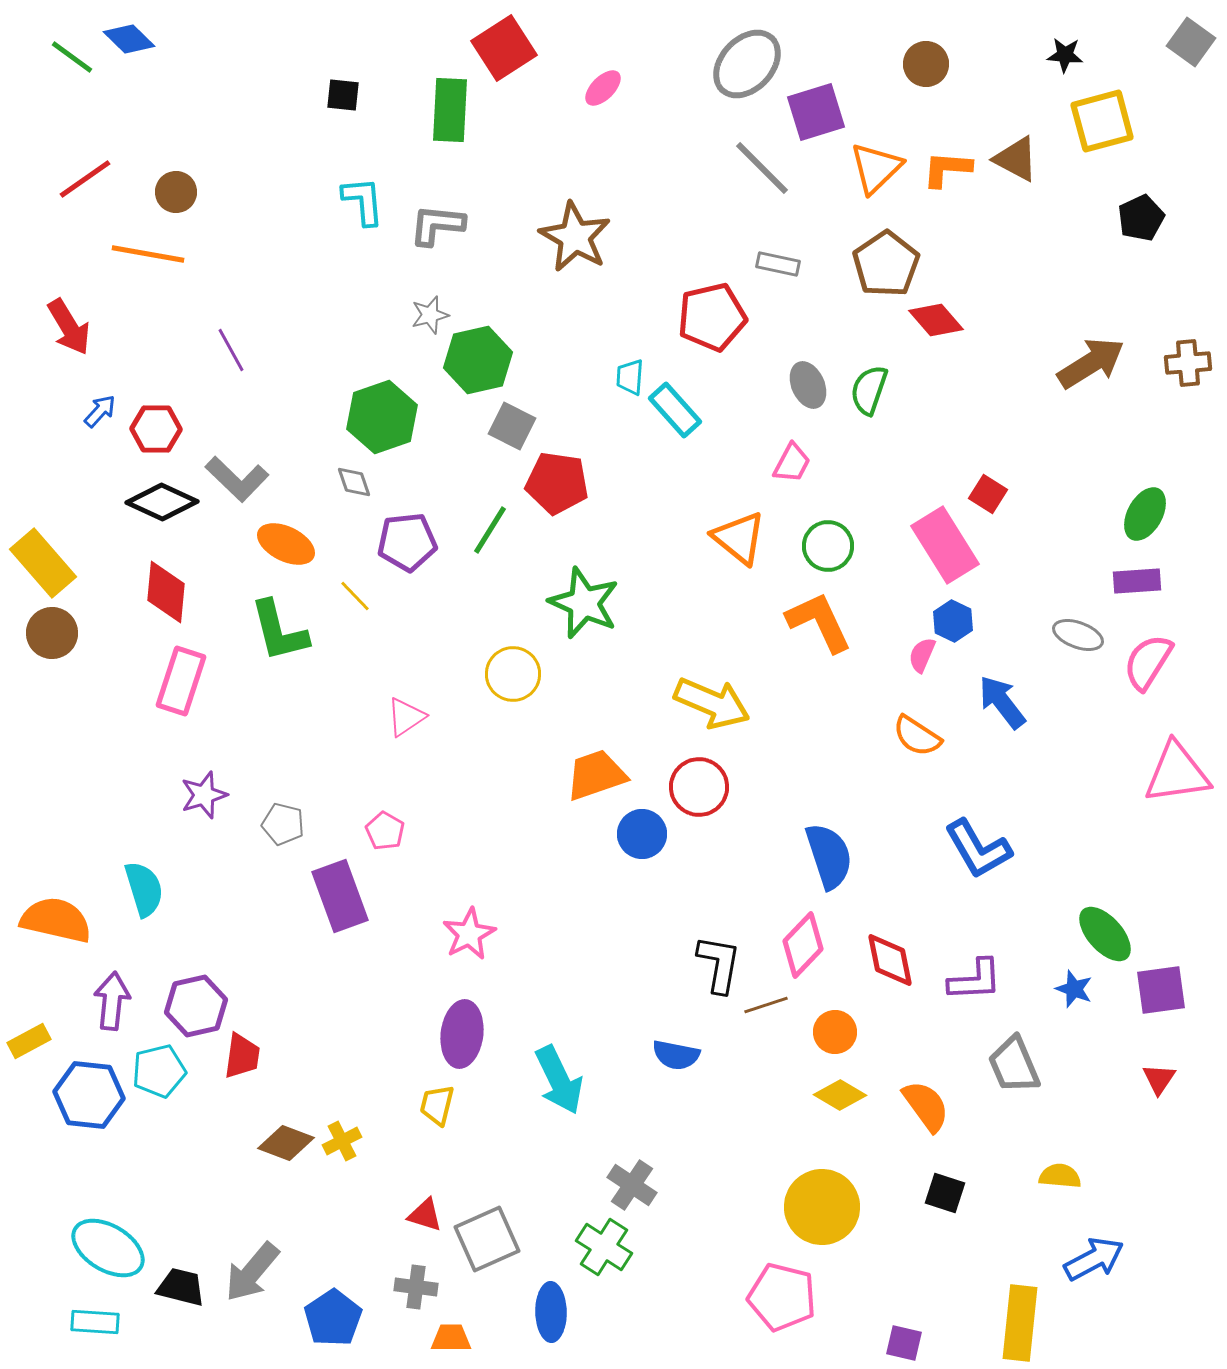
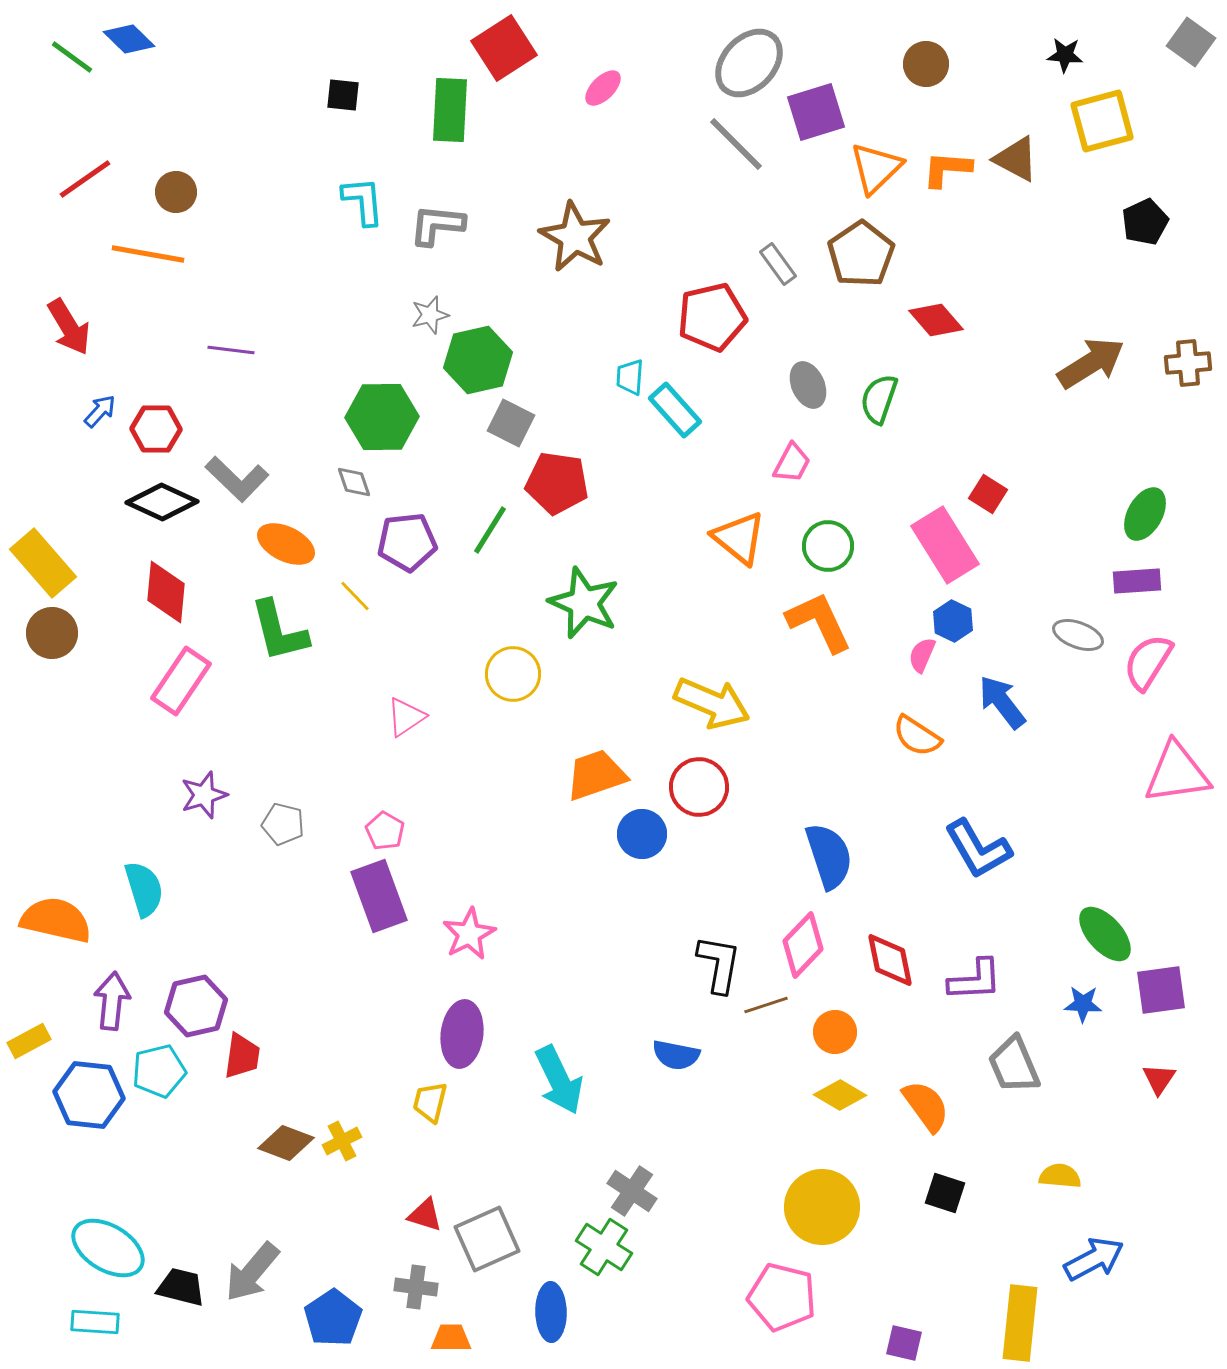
gray ellipse at (747, 64): moved 2 px right, 1 px up
gray line at (762, 168): moved 26 px left, 24 px up
black pentagon at (1141, 218): moved 4 px right, 4 px down
gray rectangle at (778, 264): rotated 42 degrees clockwise
brown pentagon at (886, 264): moved 25 px left, 10 px up
purple line at (231, 350): rotated 54 degrees counterclockwise
green semicircle at (869, 390): moved 10 px right, 9 px down
green hexagon at (382, 417): rotated 18 degrees clockwise
gray square at (512, 426): moved 1 px left, 3 px up
pink rectangle at (181, 681): rotated 16 degrees clockwise
purple rectangle at (340, 896): moved 39 px right
blue star at (1074, 989): moved 9 px right, 15 px down; rotated 18 degrees counterclockwise
yellow trapezoid at (437, 1105): moved 7 px left, 3 px up
gray cross at (632, 1185): moved 6 px down
